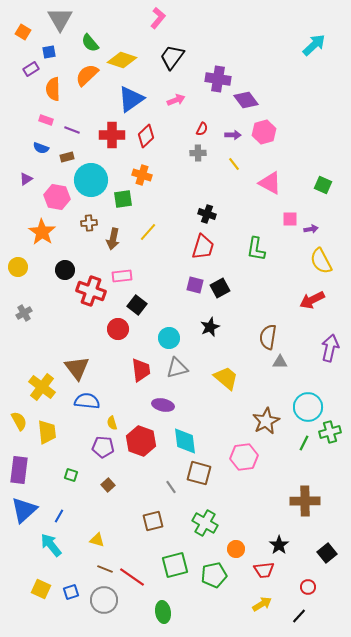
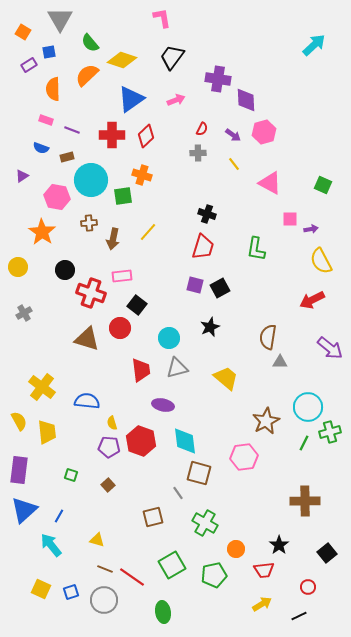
pink L-shape at (158, 18): moved 4 px right; rotated 50 degrees counterclockwise
purple rectangle at (31, 69): moved 2 px left, 4 px up
purple diamond at (246, 100): rotated 35 degrees clockwise
purple arrow at (233, 135): rotated 35 degrees clockwise
purple triangle at (26, 179): moved 4 px left, 3 px up
green square at (123, 199): moved 3 px up
red cross at (91, 291): moved 2 px down
red circle at (118, 329): moved 2 px right, 1 px up
purple arrow at (330, 348): rotated 116 degrees clockwise
brown triangle at (77, 368): moved 10 px right, 29 px up; rotated 36 degrees counterclockwise
purple pentagon at (103, 447): moved 6 px right
gray line at (171, 487): moved 7 px right, 6 px down
brown square at (153, 521): moved 4 px up
green square at (175, 565): moved 3 px left; rotated 16 degrees counterclockwise
black line at (299, 616): rotated 21 degrees clockwise
